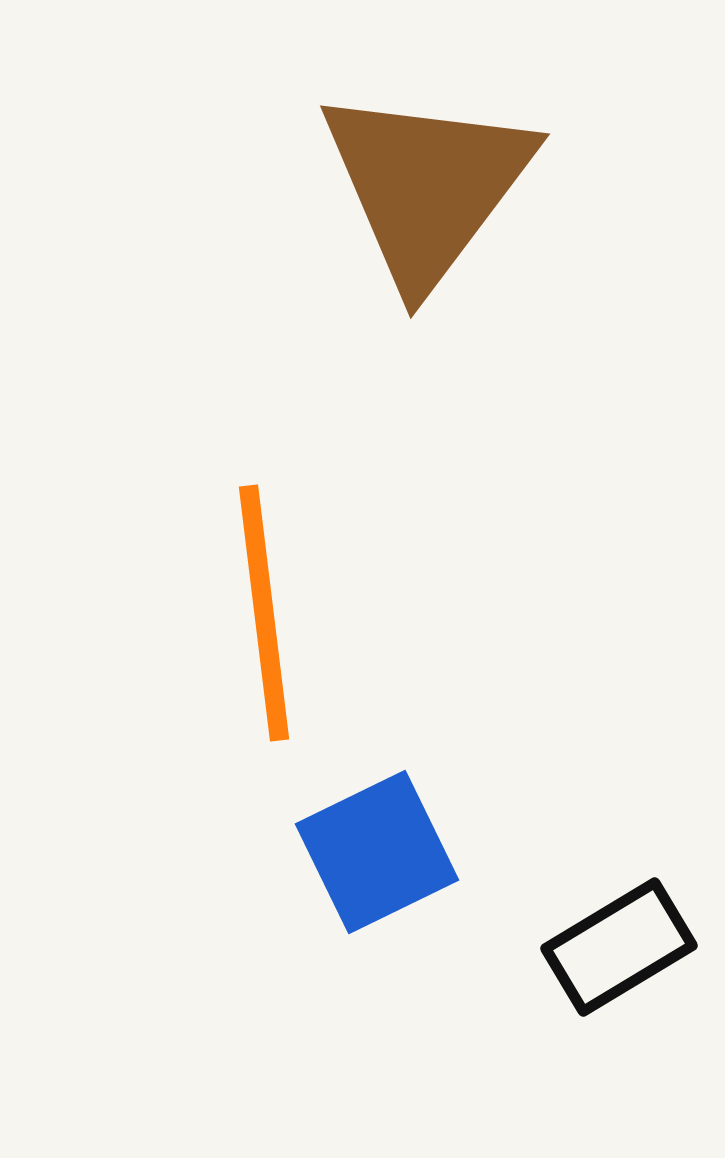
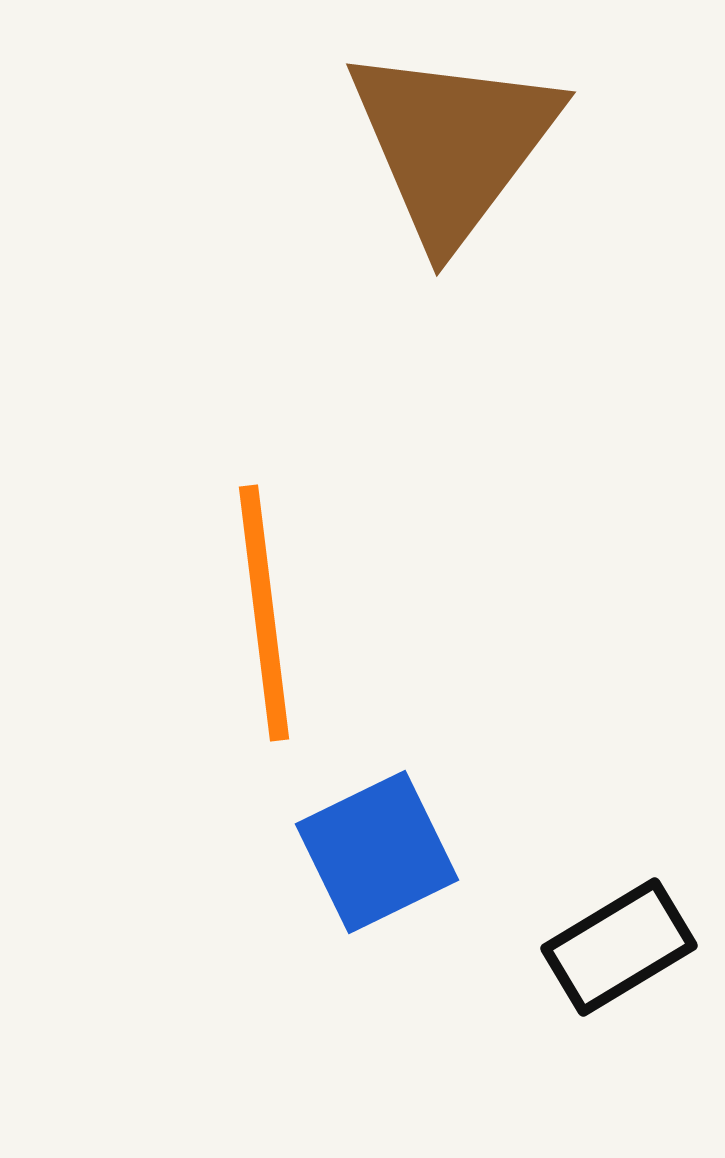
brown triangle: moved 26 px right, 42 px up
